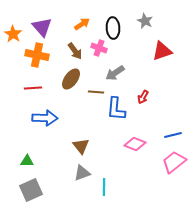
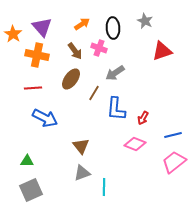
brown line: moved 2 px left, 1 px down; rotated 63 degrees counterclockwise
red arrow: moved 21 px down
blue arrow: rotated 25 degrees clockwise
